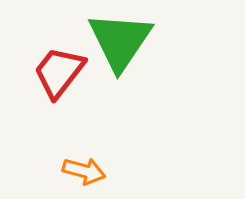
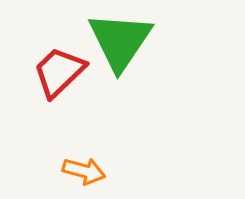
red trapezoid: rotated 8 degrees clockwise
